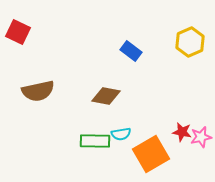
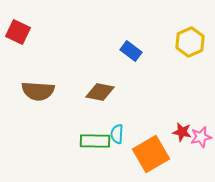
brown semicircle: rotated 16 degrees clockwise
brown diamond: moved 6 px left, 4 px up
cyan semicircle: moved 4 px left; rotated 102 degrees clockwise
